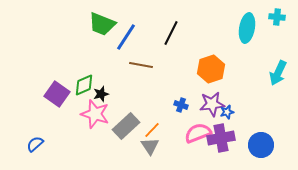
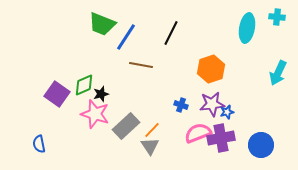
blue semicircle: moved 4 px right; rotated 60 degrees counterclockwise
